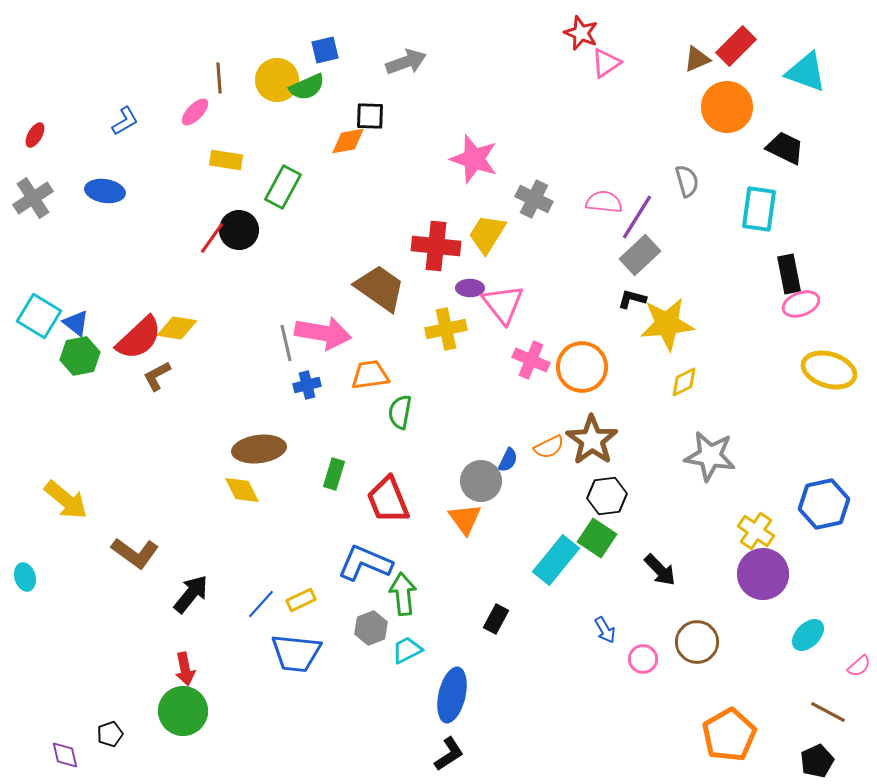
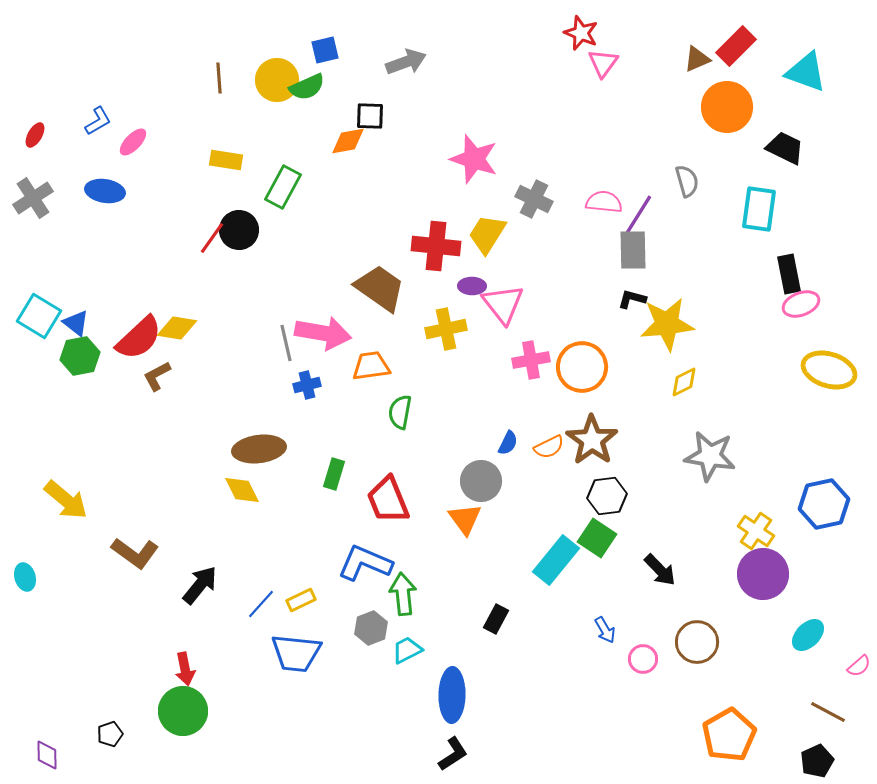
pink triangle at (606, 63): moved 3 px left; rotated 20 degrees counterclockwise
pink ellipse at (195, 112): moved 62 px left, 30 px down
blue L-shape at (125, 121): moved 27 px left
gray rectangle at (640, 255): moved 7 px left, 5 px up; rotated 48 degrees counterclockwise
purple ellipse at (470, 288): moved 2 px right, 2 px up
pink cross at (531, 360): rotated 33 degrees counterclockwise
orange trapezoid at (370, 375): moved 1 px right, 9 px up
blue semicircle at (508, 460): moved 17 px up
black arrow at (191, 594): moved 9 px right, 9 px up
blue ellipse at (452, 695): rotated 12 degrees counterclockwise
black L-shape at (449, 754): moved 4 px right
purple diamond at (65, 755): moved 18 px left; rotated 12 degrees clockwise
